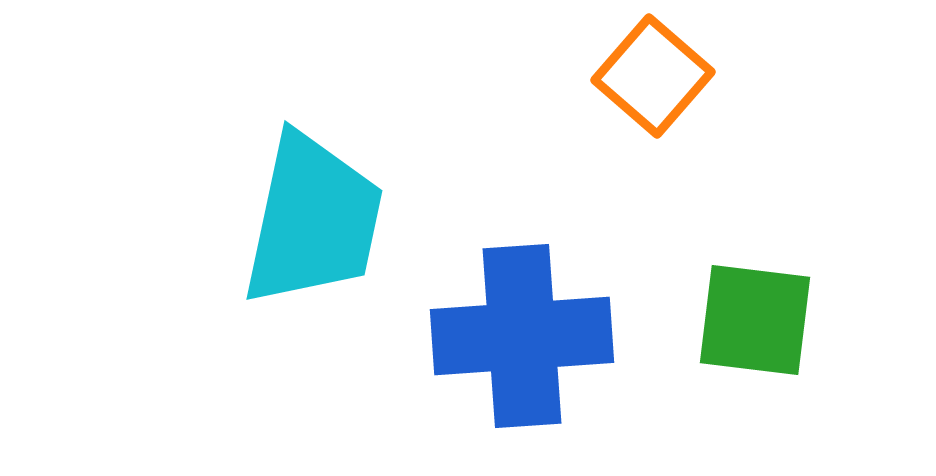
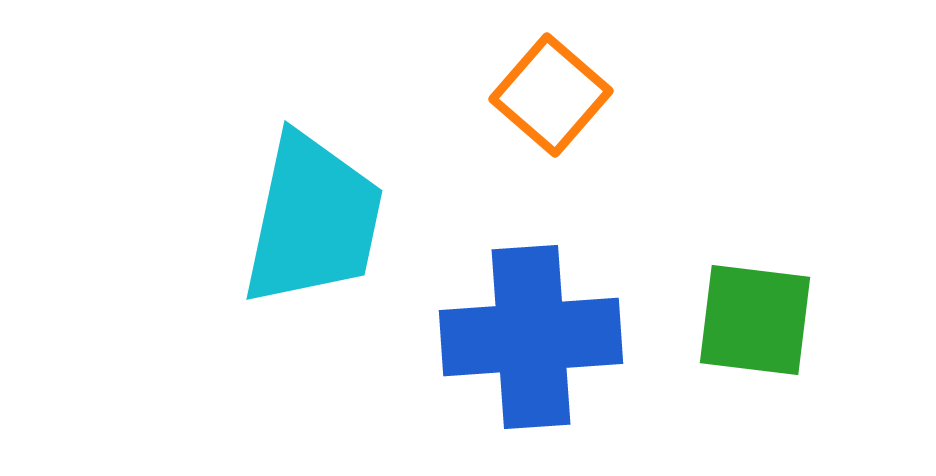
orange square: moved 102 px left, 19 px down
blue cross: moved 9 px right, 1 px down
